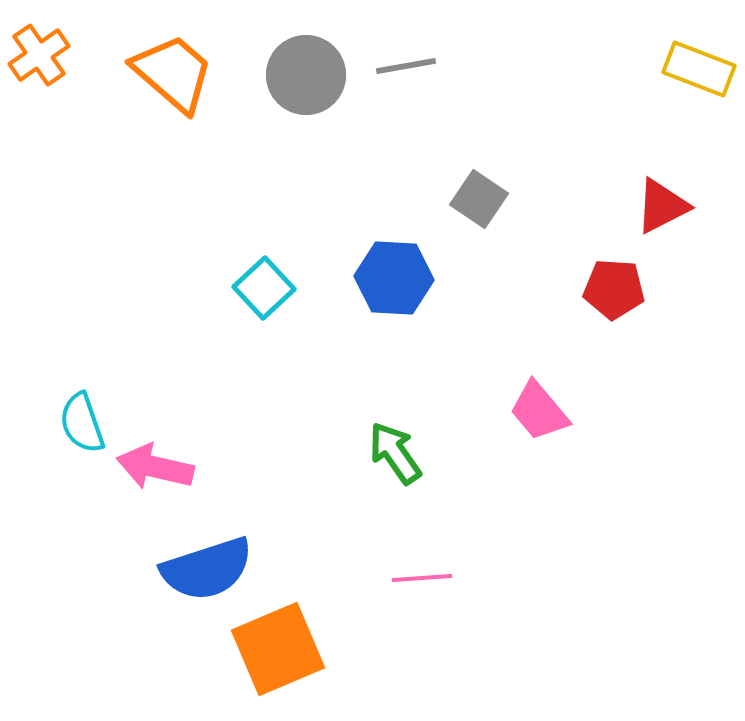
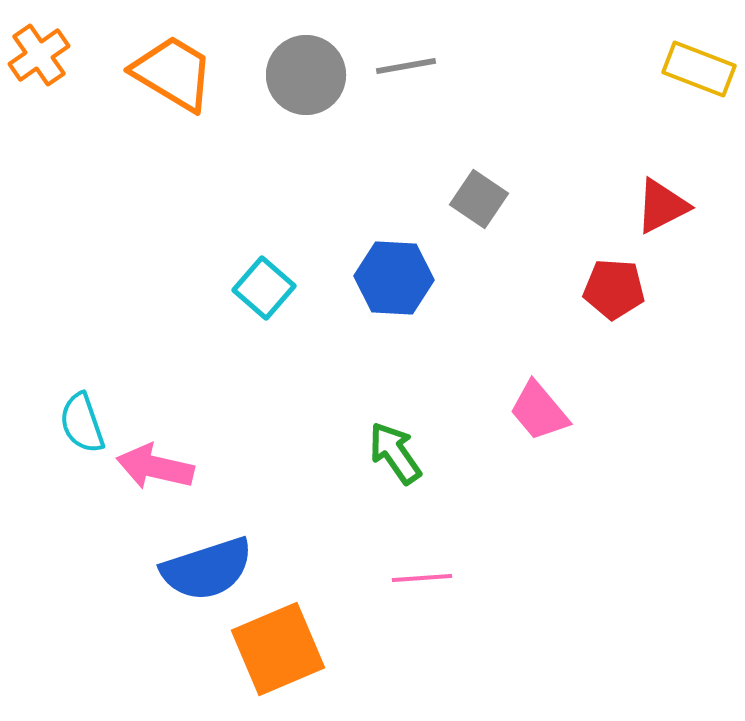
orange trapezoid: rotated 10 degrees counterclockwise
cyan square: rotated 6 degrees counterclockwise
